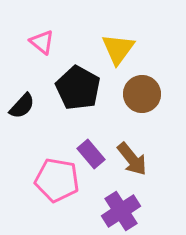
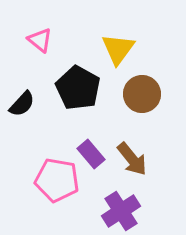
pink triangle: moved 2 px left, 2 px up
black semicircle: moved 2 px up
